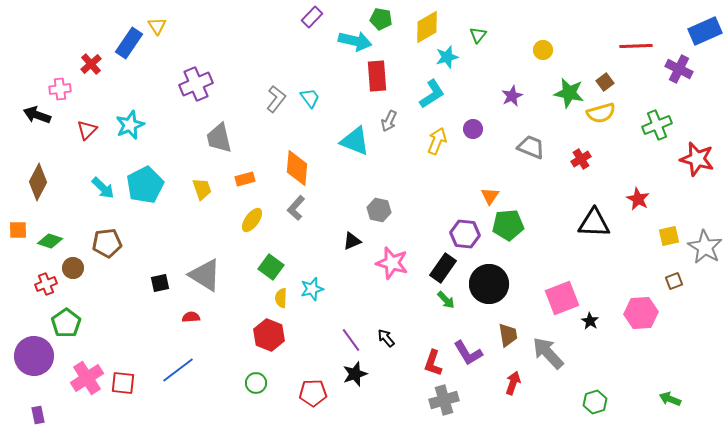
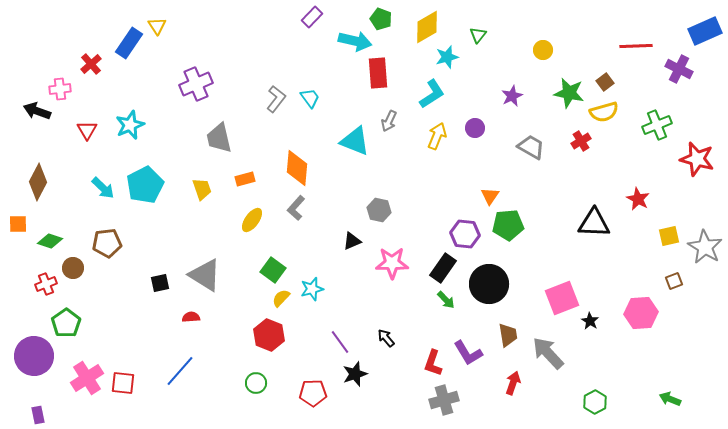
green pentagon at (381, 19): rotated 10 degrees clockwise
red rectangle at (377, 76): moved 1 px right, 3 px up
yellow semicircle at (601, 113): moved 3 px right, 1 px up
black arrow at (37, 115): moved 4 px up
purple circle at (473, 129): moved 2 px right, 1 px up
red triangle at (87, 130): rotated 15 degrees counterclockwise
yellow arrow at (437, 141): moved 5 px up
gray trapezoid at (531, 147): rotated 8 degrees clockwise
red cross at (581, 159): moved 18 px up
orange square at (18, 230): moved 6 px up
pink star at (392, 263): rotated 16 degrees counterclockwise
green square at (271, 267): moved 2 px right, 3 px down
yellow semicircle at (281, 298): rotated 42 degrees clockwise
purple line at (351, 340): moved 11 px left, 2 px down
blue line at (178, 370): moved 2 px right, 1 px down; rotated 12 degrees counterclockwise
green hexagon at (595, 402): rotated 10 degrees counterclockwise
